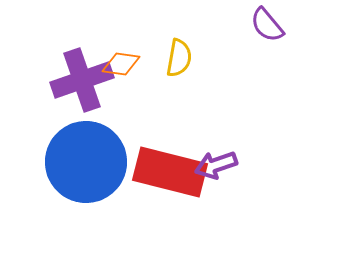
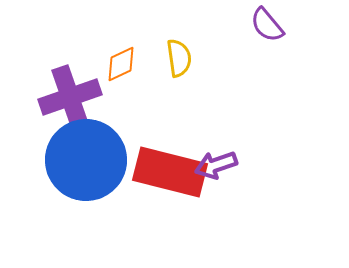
yellow semicircle: rotated 18 degrees counterclockwise
orange diamond: rotated 33 degrees counterclockwise
purple cross: moved 12 px left, 17 px down
blue circle: moved 2 px up
